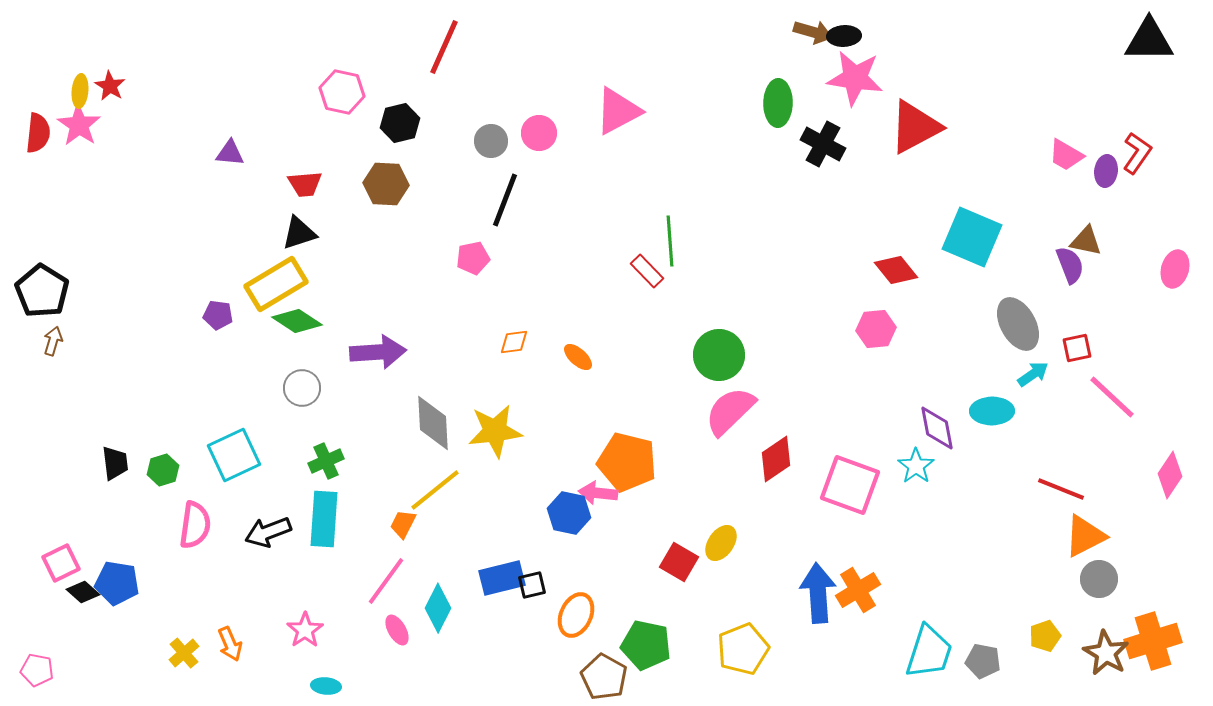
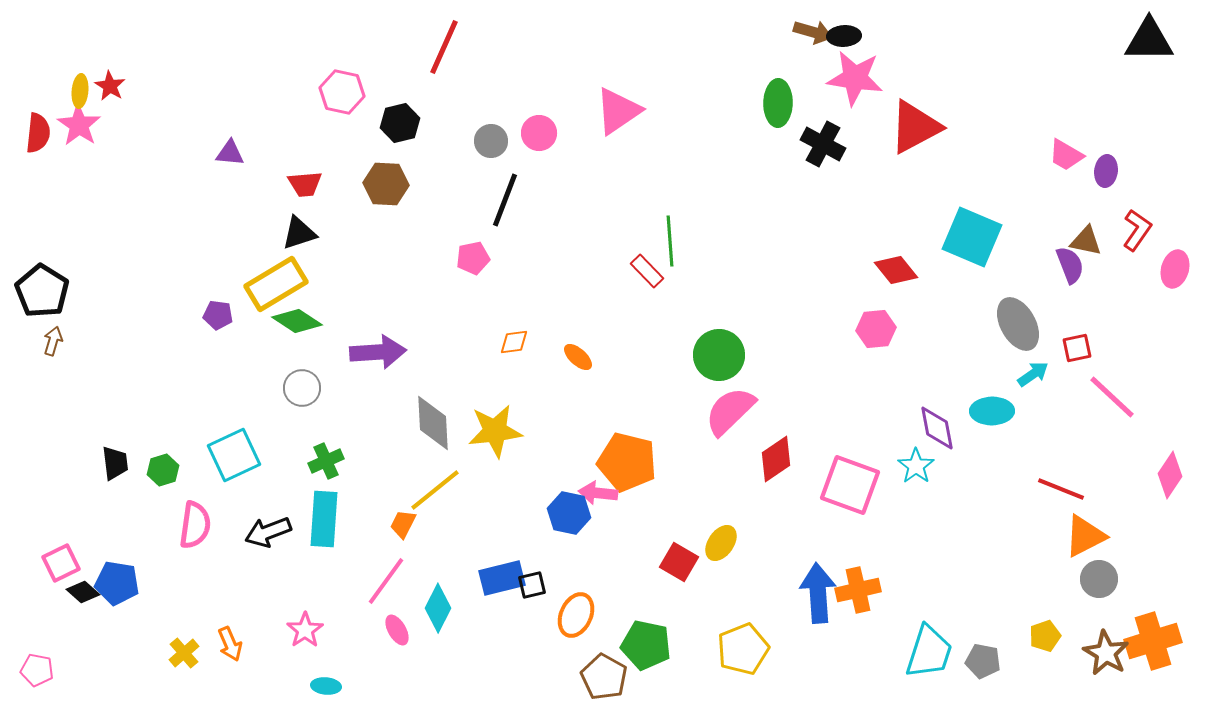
pink triangle at (618, 111): rotated 6 degrees counterclockwise
red L-shape at (1137, 153): moved 77 px down
orange cross at (858, 590): rotated 18 degrees clockwise
